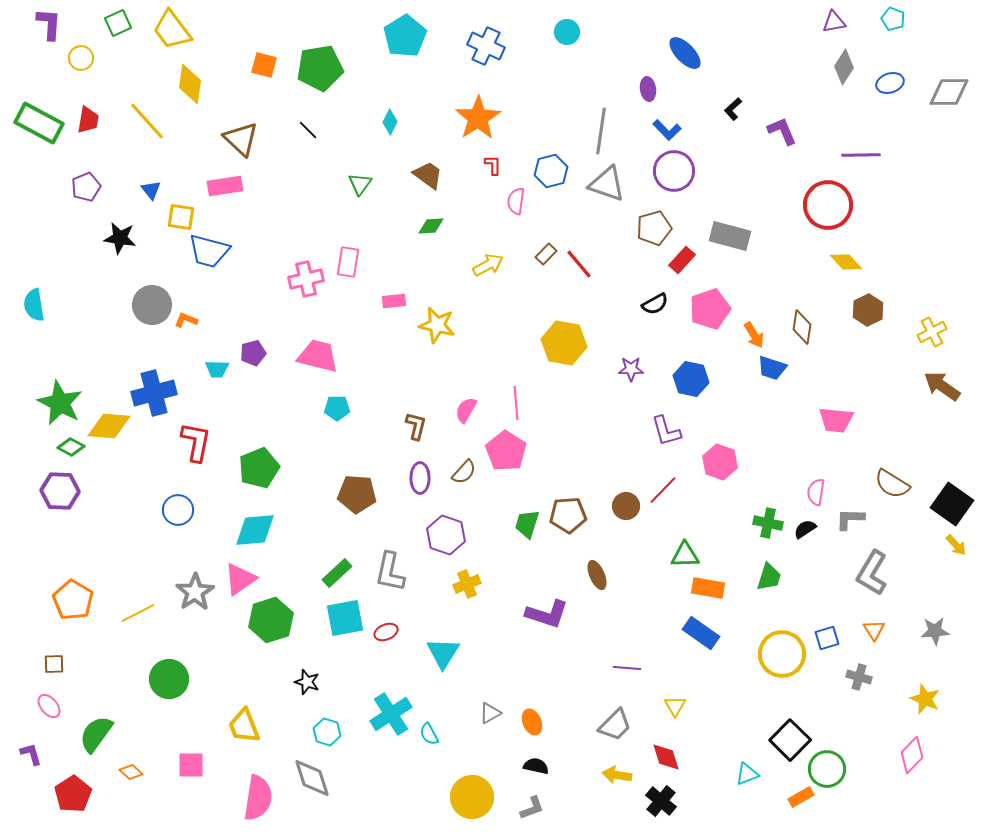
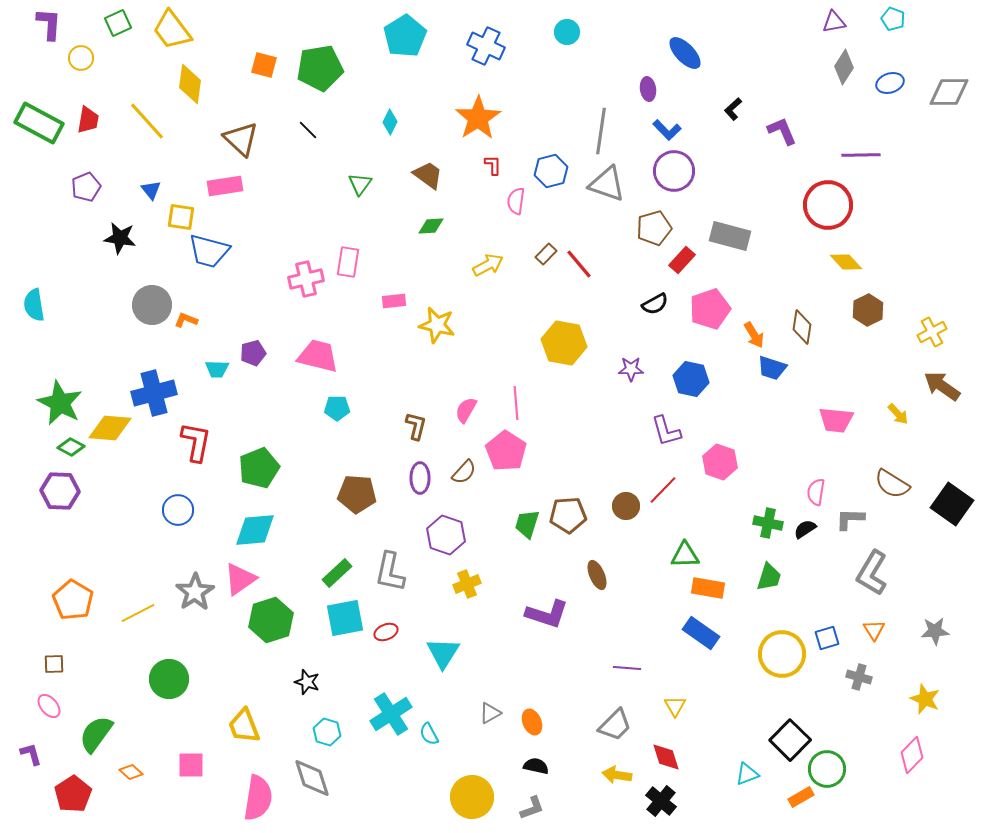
yellow diamond at (109, 426): moved 1 px right, 2 px down
yellow arrow at (956, 545): moved 58 px left, 131 px up
